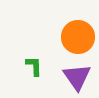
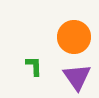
orange circle: moved 4 px left
